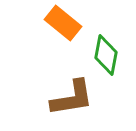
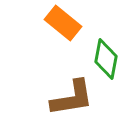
green diamond: moved 4 px down
